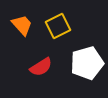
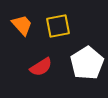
yellow square: rotated 15 degrees clockwise
white pentagon: rotated 16 degrees counterclockwise
